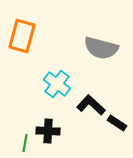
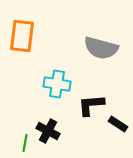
orange rectangle: rotated 8 degrees counterclockwise
cyan cross: rotated 28 degrees counterclockwise
black L-shape: rotated 48 degrees counterclockwise
black rectangle: moved 1 px right, 1 px down
black cross: rotated 25 degrees clockwise
